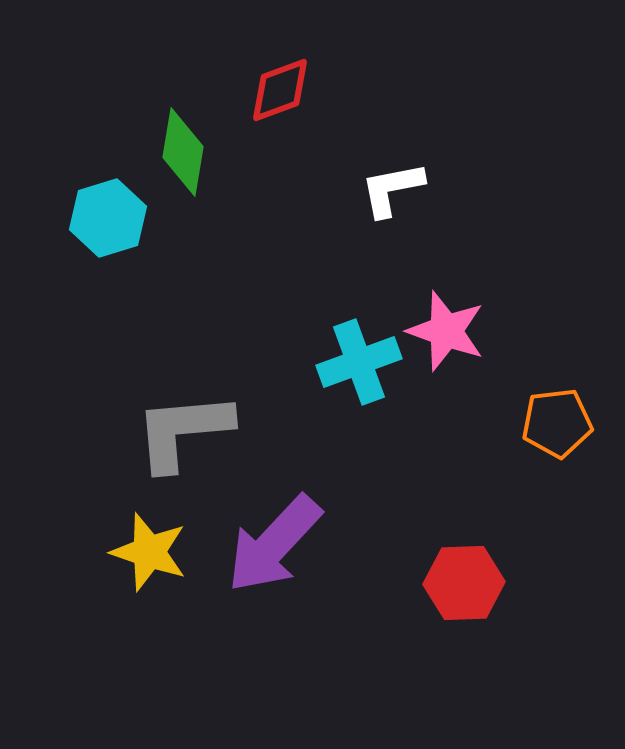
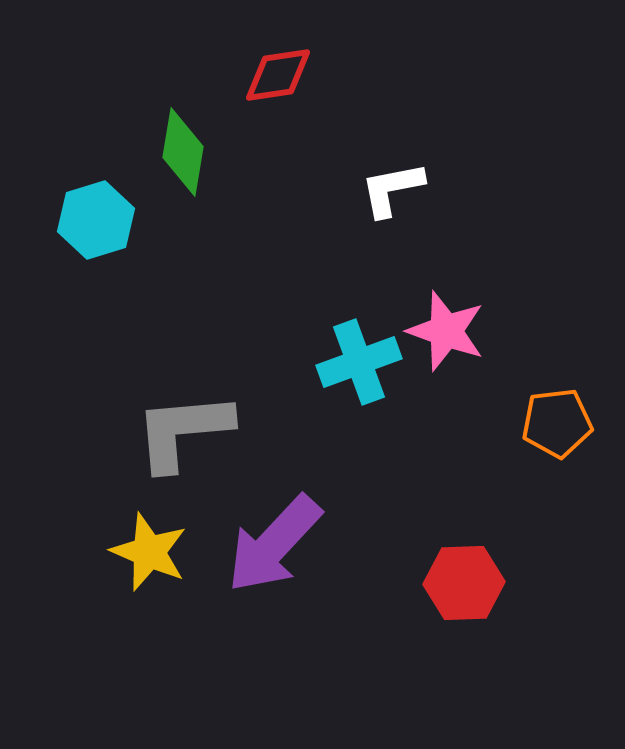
red diamond: moved 2 px left, 15 px up; rotated 12 degrees clockwise
cyan hexagon: moved 12 px left, 2 px down
yellow star: rotated 4 degrees clockwise
